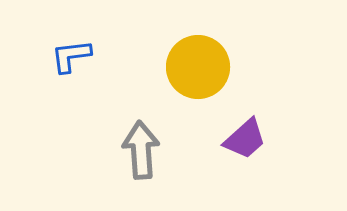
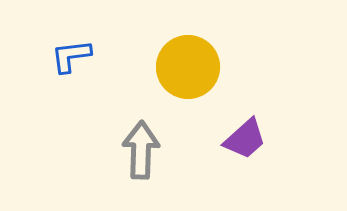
yellow circle: moved 10 px left
gray arrow: rotated 6 degrees clockwise
